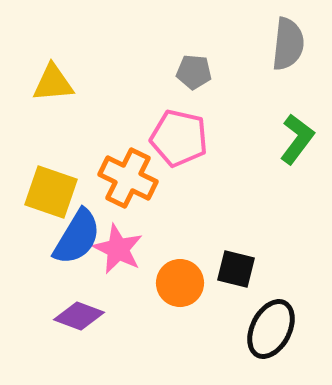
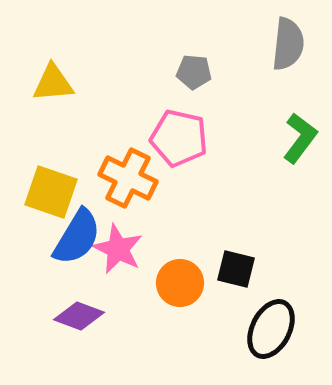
green L-shape: moved 3 px right, 1 px up
